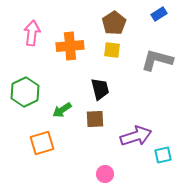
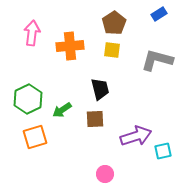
green hexagon: moved 3 px right, 7 px down
orange square: moved 7 px left, 6 px up
cyan square: moved 4 px up
